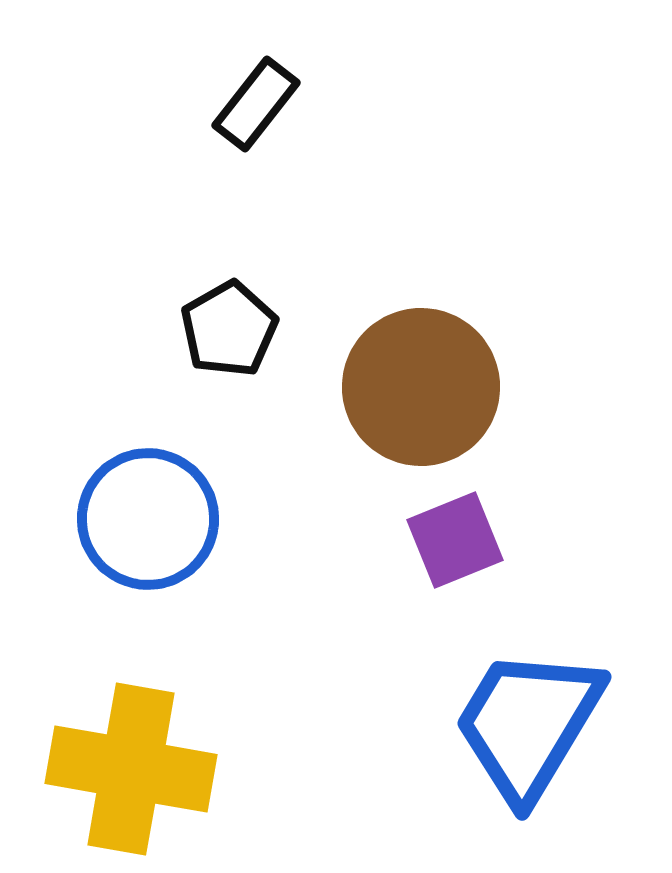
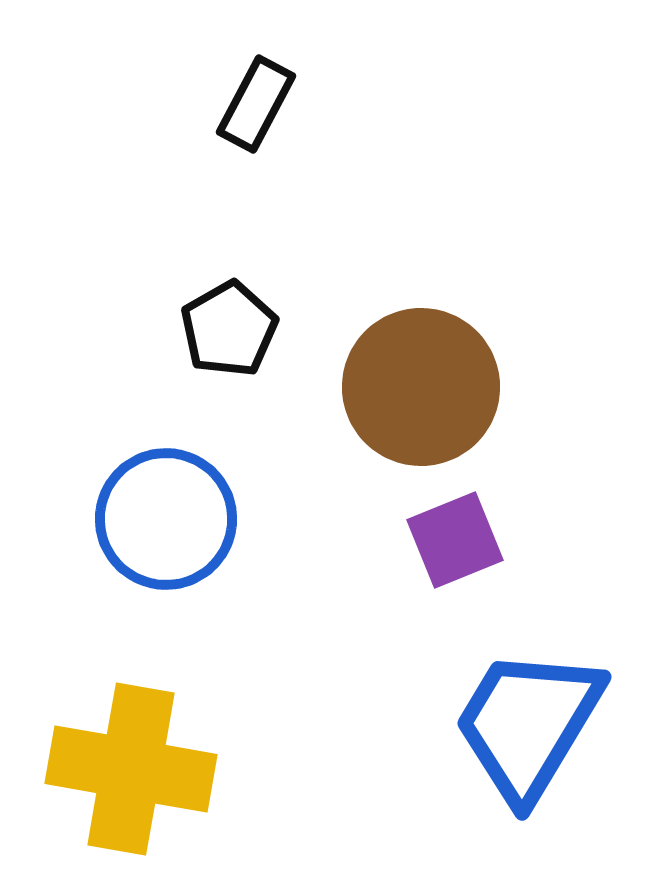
black rectangle: rotated 10 degrees counterclockwise
blue circle: moved 18 px right
